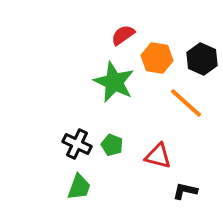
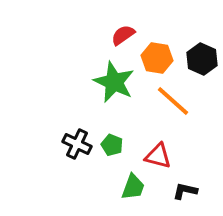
orange line: moved 13 px left, 2 px up
green trapezoid: moved 54 px right
